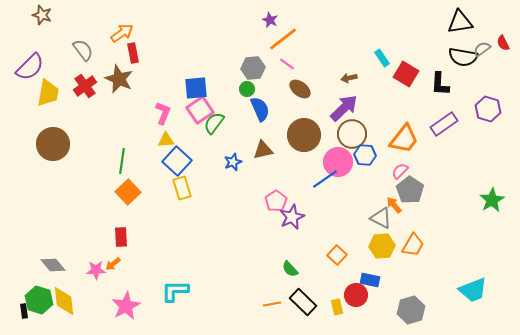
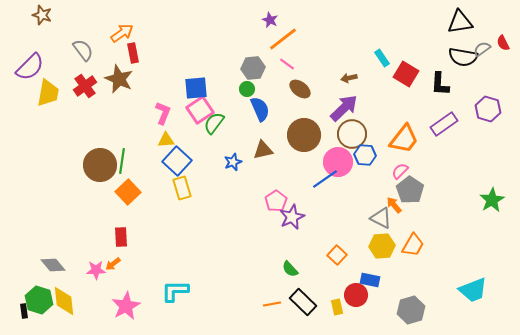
brown circle at (53, 144): moved 47 px right, 21 px down
